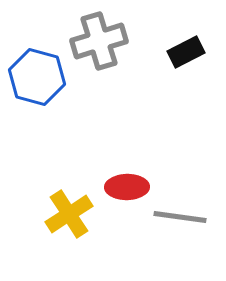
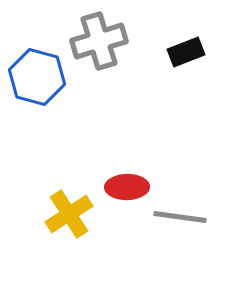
black rectangle: rotated 6 degrees clockwise
